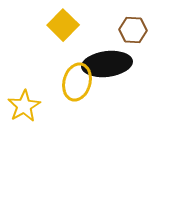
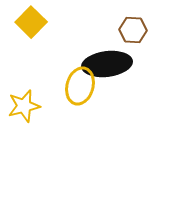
yellow square: moved 32 px left, 3 px up
yellow ellipse: moved 3 px right, 4 px down
yellow star: rotated 16 degrees clockwise
